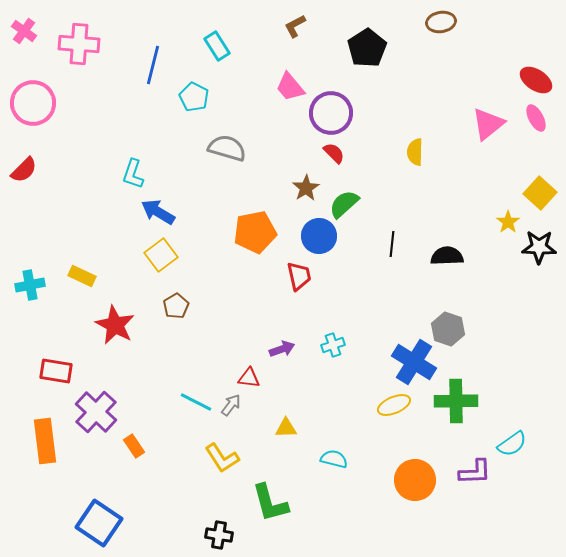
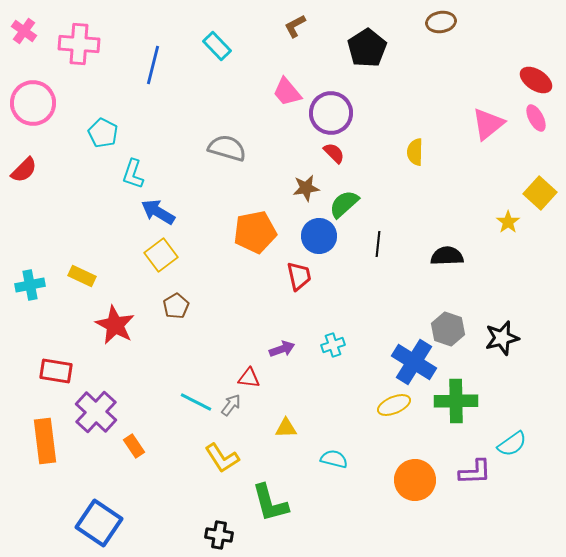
cyan rectangle at (217, 46): rotated 12 degrees counterclockwise
pink trapezoid at (290, 87): moved 3 px left, 5 px down
cyan pentagon at (194, 97): moved 91 px left, 36 px down
brown star at (306, 188): rotated 24 degrees clockwise
black line at (392, 244): moved 14 px left
black star at (539, 247): moved 37 px left, 91 px down; rotated 16 degrees counterclockwise
